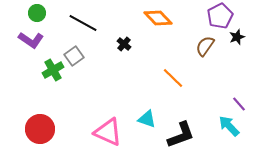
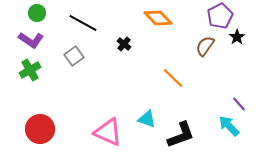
black star: rotated 14 degrees counterclockwise
green cross: moved 23 px left
